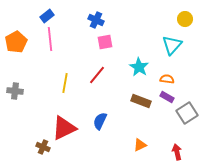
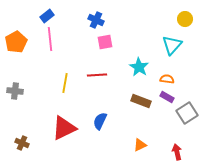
red line: rotated 48 degrees clockwise
brown cross: moved 21 px left, 4 px up
